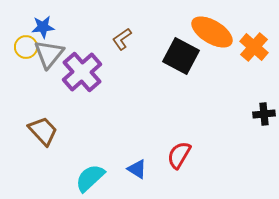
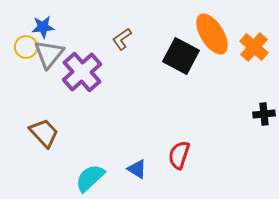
orange ellipse: moved 2 px down; rotated 27 degrees clockwise
brown trapezoid: moved 1 px right, 2 px down
red semicircle: rotated 12 degrees counterclockwise
